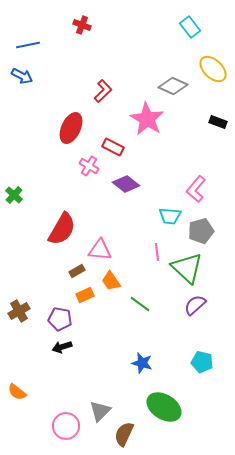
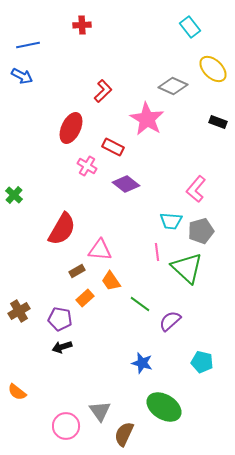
red cross: rotated 24 degrees counterclockwise
pink cross: moved 2 px left
cyan trapezoid: moved 1 px right, 5 px down
orange rectangle: moved 3 px down; rotated 18 degrees counterclockwise
purple semicircle: moved 25 px left, 16 px down
gray triangle: rotated 20 degrees counterclockwise
